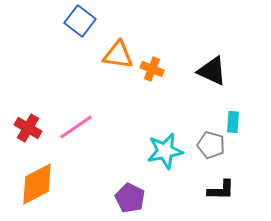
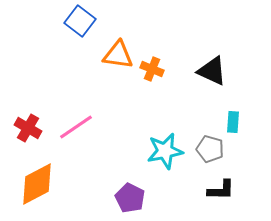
gray pentagon: moved 1 px left, 4 px down
